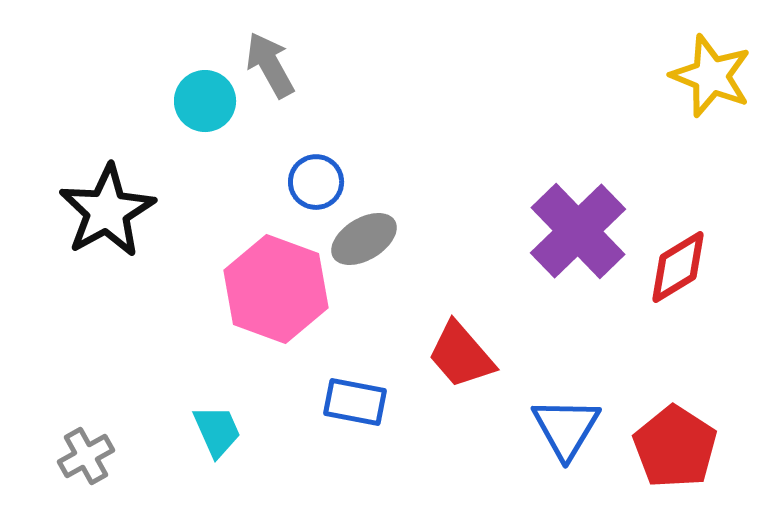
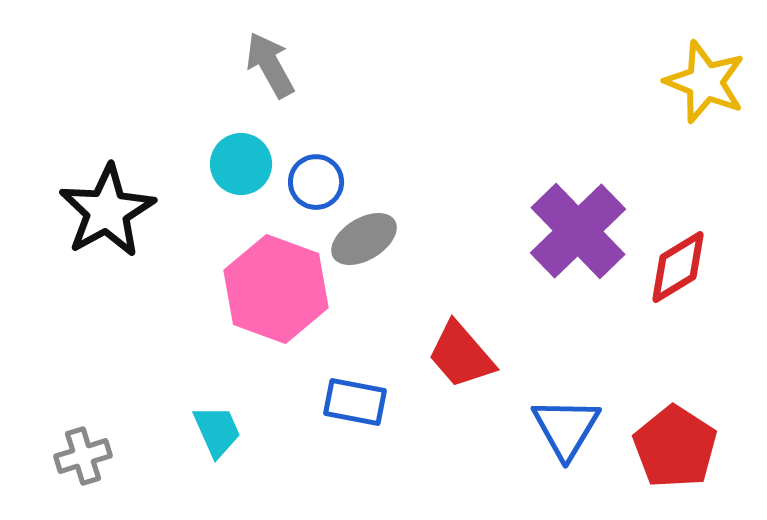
yellow star: moved 6 px left, 6 px down
cyan circle: moved 36 px right, 63 px down
gray cross: moved 3 px left; rotated 12 degrees clockwise
